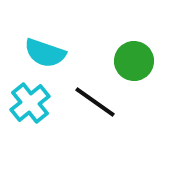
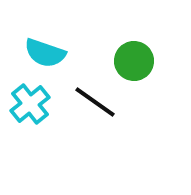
cyan cross: moved 1 px down
